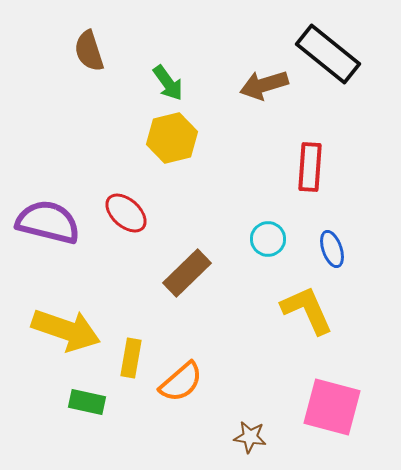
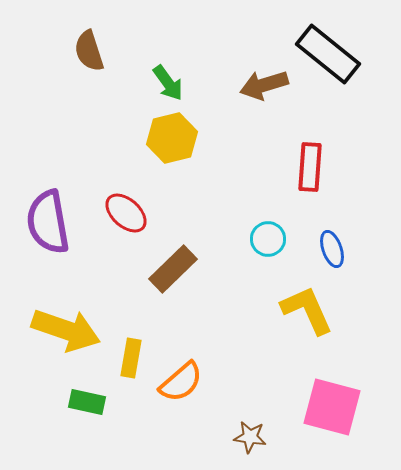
purple semicircle: rotated 114 degrees counterclockwise
brown rectangle: moved 14 px left, 4 px up
